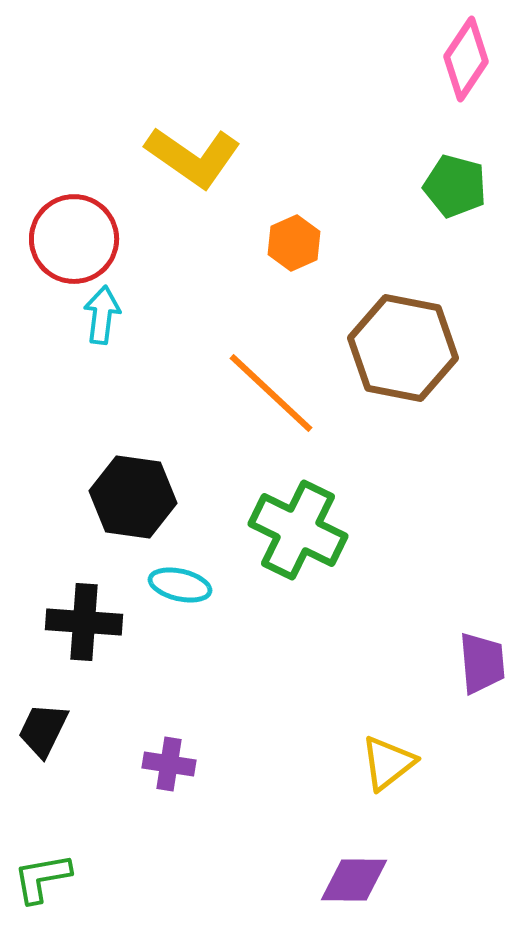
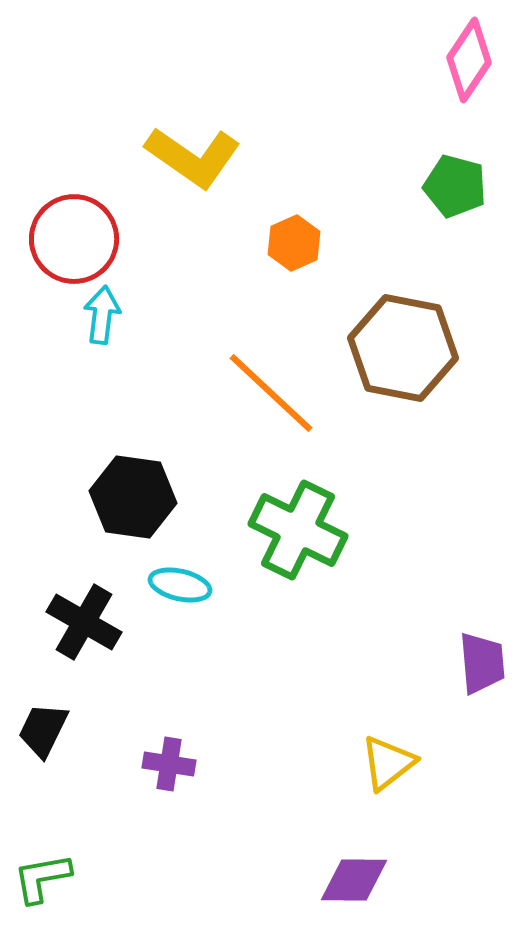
pink diamond: moved 3 px right, 1 px down
black cross: rotated 26 degrees clockwise
